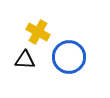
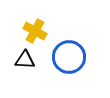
yellow cross: moved 3 px left, 1 px up
